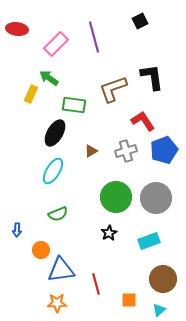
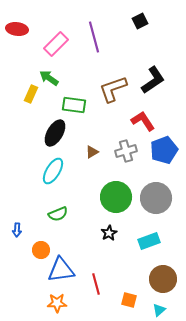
black L-shape: moved 1 px right, 3 px down; rotated 64 degrees clockwise
brown triangle: moved 1 px right, 1 px down
orange square: rotated 14 degrees clockwise
